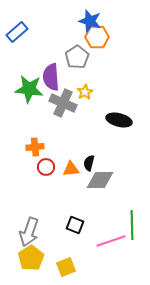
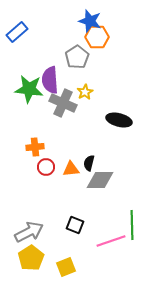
purple semicircle: moved 1 px left, 3 px down
gray arrow: rotated 136 degrees counterclockwise
